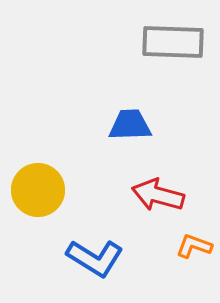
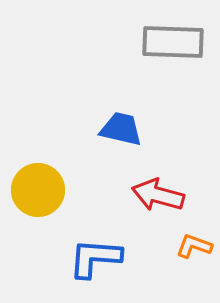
blue trapezoid: moved 9 px left, 4 px down; rotated 15 degrees clockwise
blue L-shape: rotated 152 degrees clockwise
